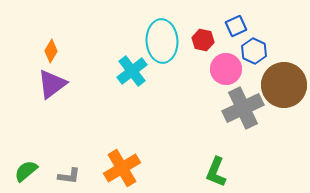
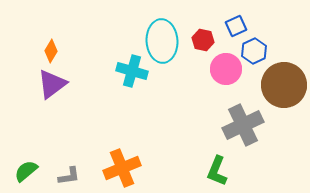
blue hexagon: rotated 10 degrees clockwise
cyan cross: rotated 36 degrees counterclockwise
gray cross: moved 17 px down
orange cross: rotated 9 degrees clockwise
green L-shape: moved 1 px right, 1 px up
gray L-shape: rotated 15 degrees counterclockwise
